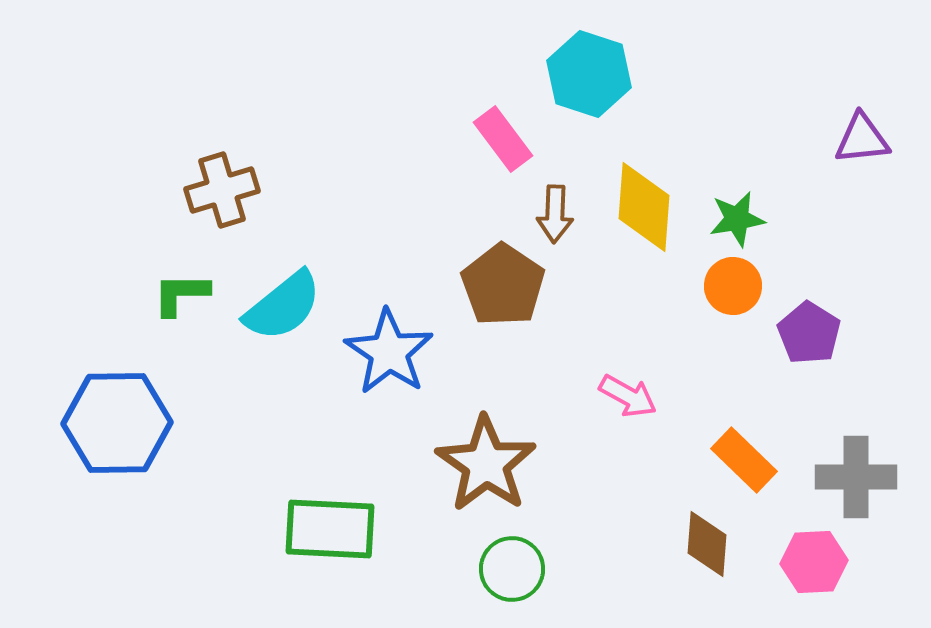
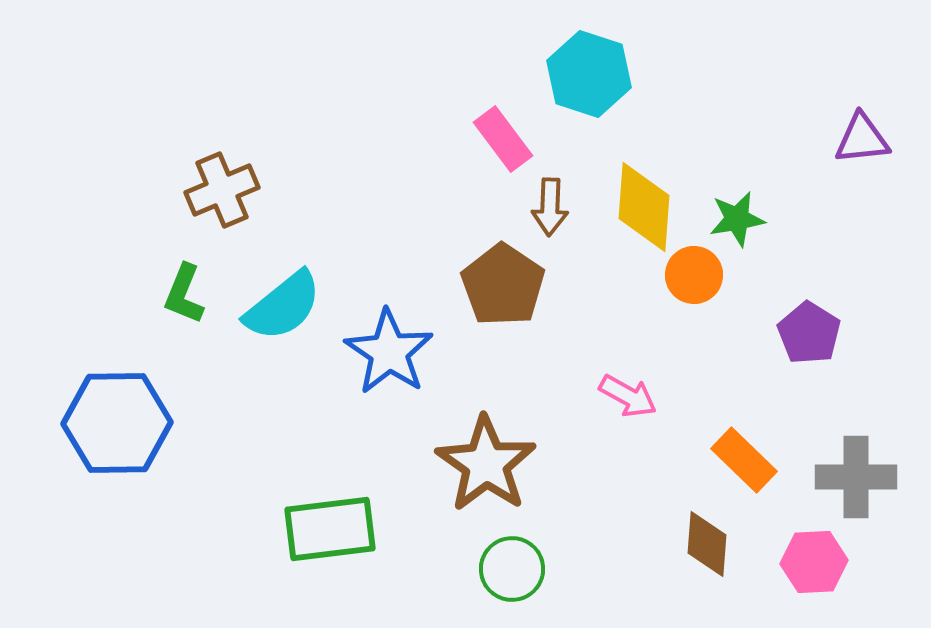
brown cross: rotated 6 degrees counterclockwise
brown arrow: moved 5 px left, 7 px up
orange circle: moved 39 px left, 11 px up
green L-shape: moved 3 px right; rotated 68 degrees counterclockwise
green rectangle: rotated 10 degrees counterclockwise
